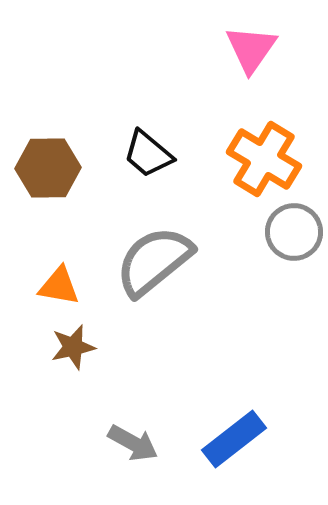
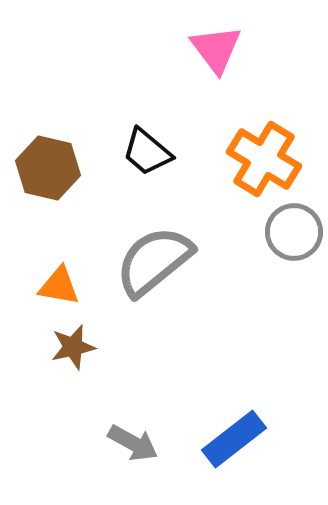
pink triangle: moved 35 px left; rotated 12 degrees counterclockwise
black trapezoid: moved 1 px left, 2 px up
brown hexagon: rotated 14 degrees clockwise
